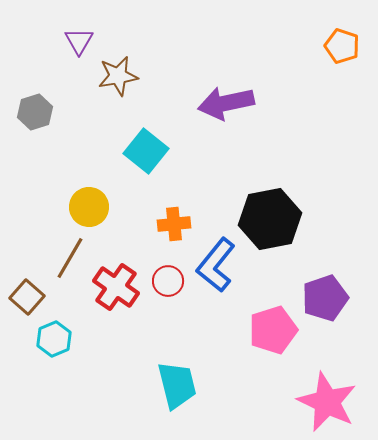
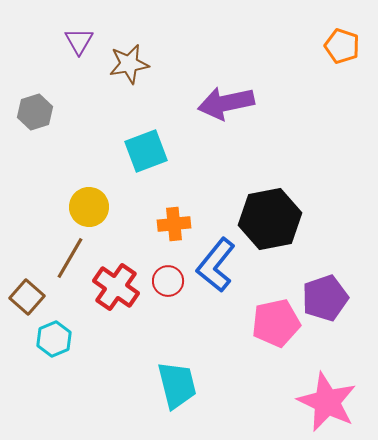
brown star: moved 11 px right, 12 px up
cyan square: rotated 30 degrees clockwise
pink pentagon: moved 3 px right, 7 px up; rotated 6 degrees clockwise
